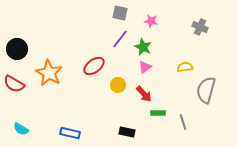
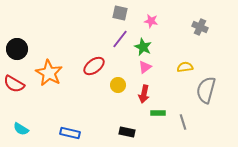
red arrow: rotated 54 degrees clockwise
